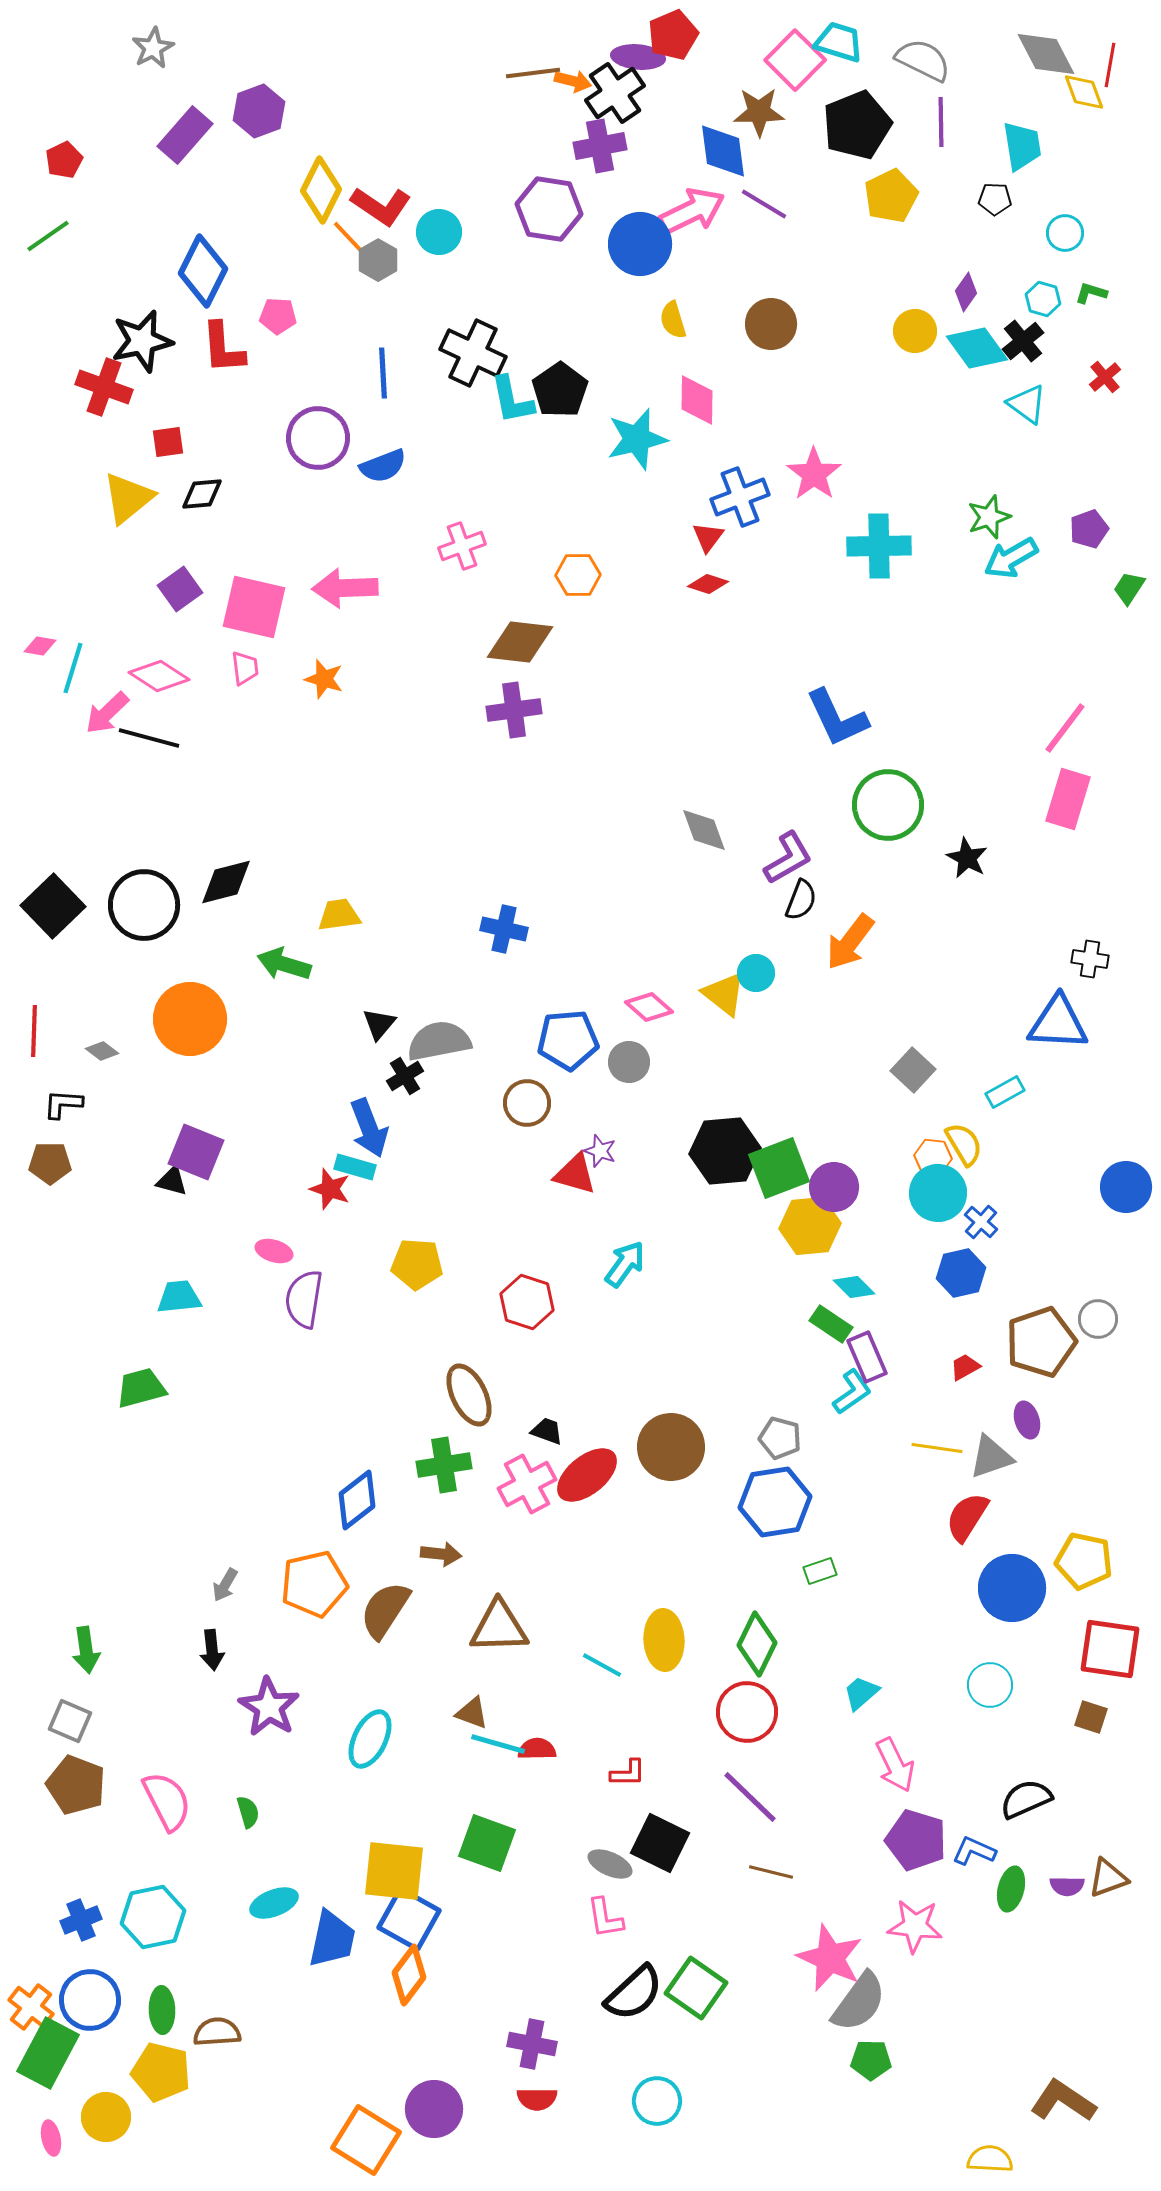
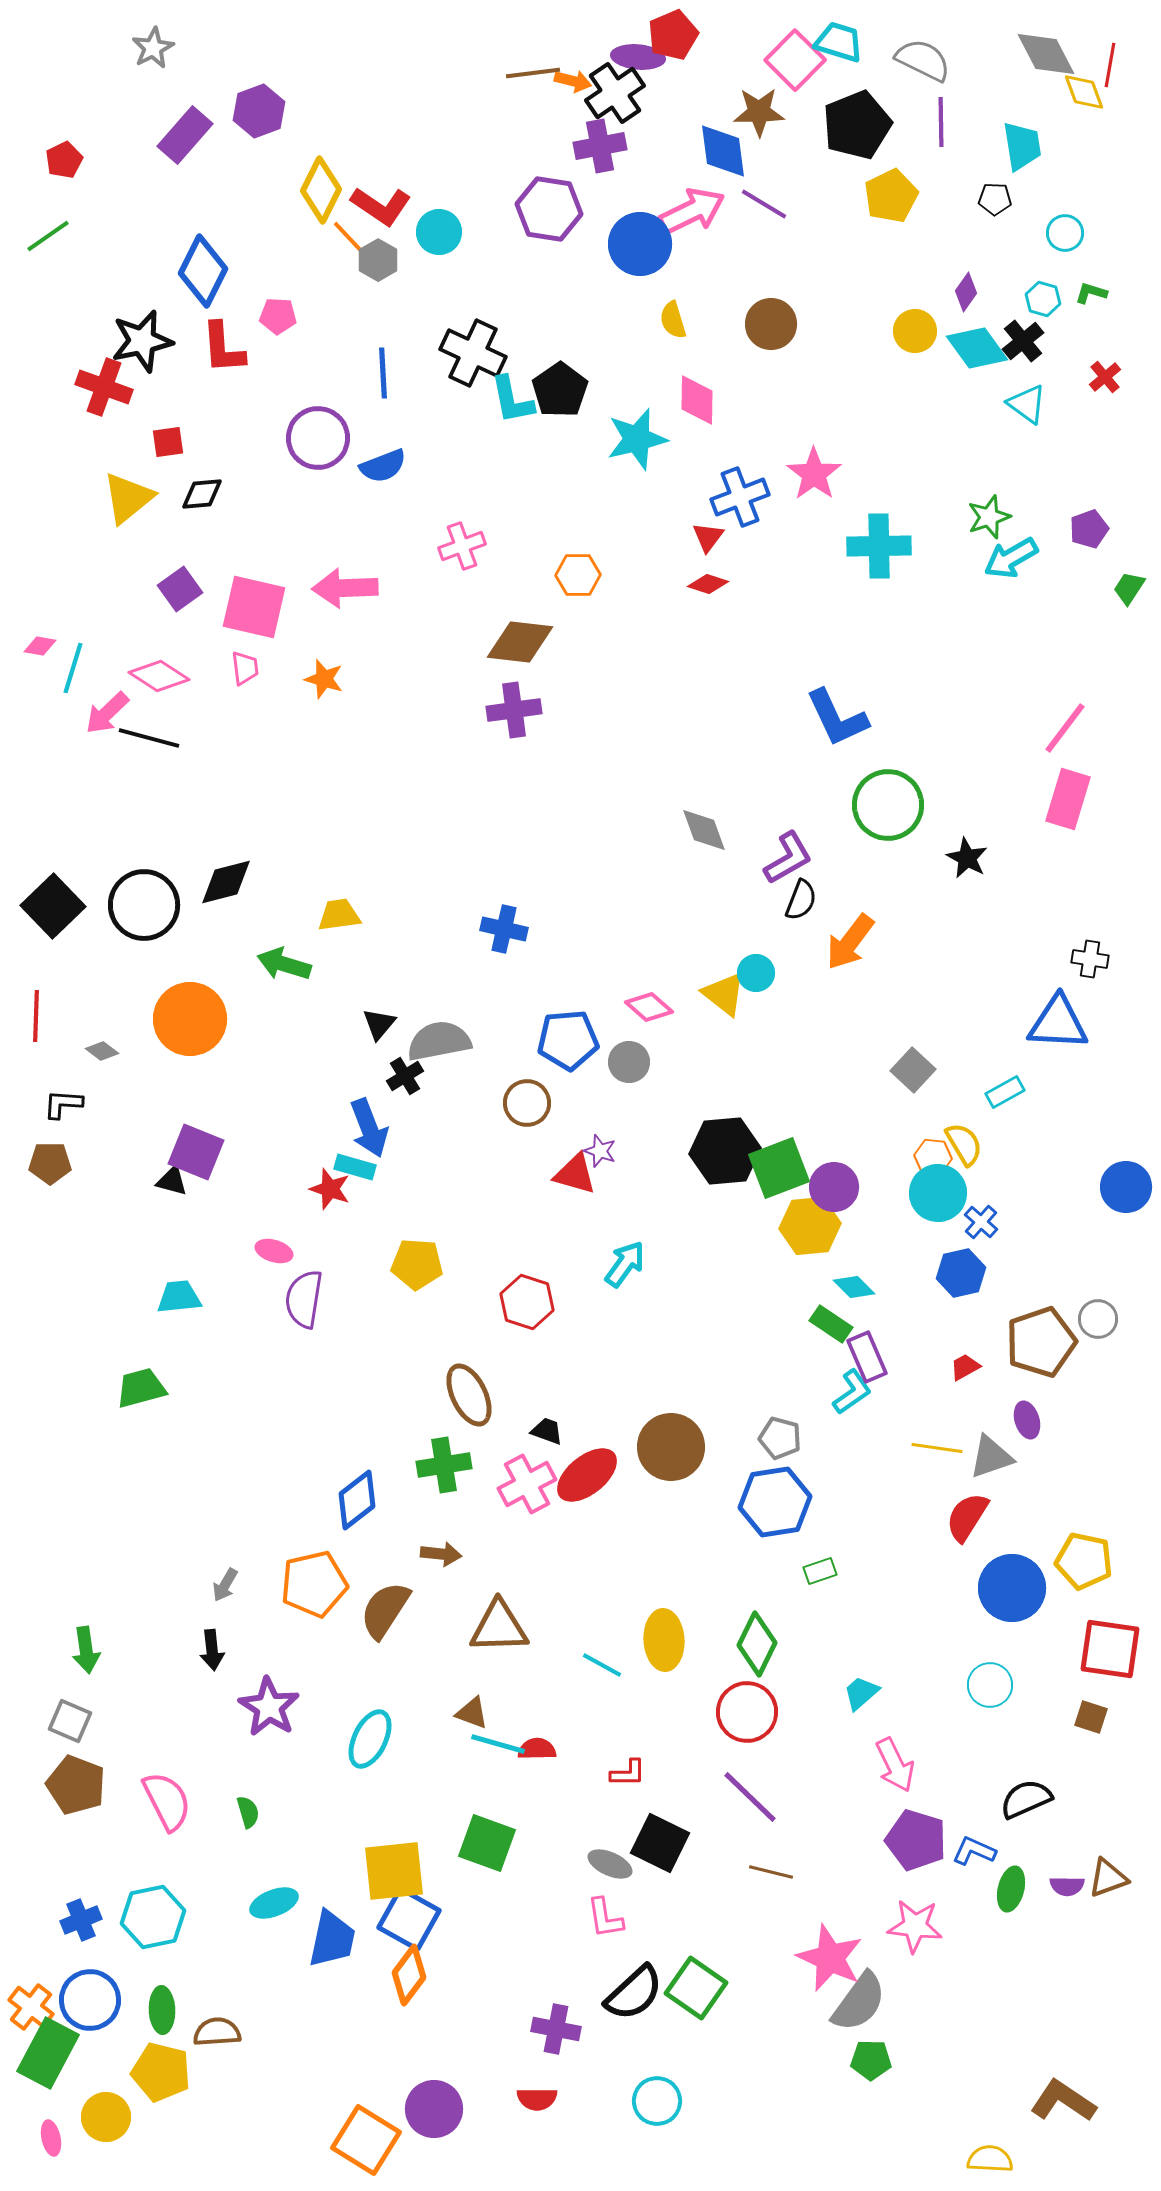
red line at (34, 1031): moved 2 px right, 15 px up
yellow square at (394, 1871): rotated 12 degrees counterclockwise
purple cross at (532, 2044): moved 24 px right, 15 px up
